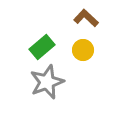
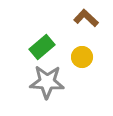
yellow circle: moved 1 px left, 7 px down
gray star: rotated 24 degrees clockwise
